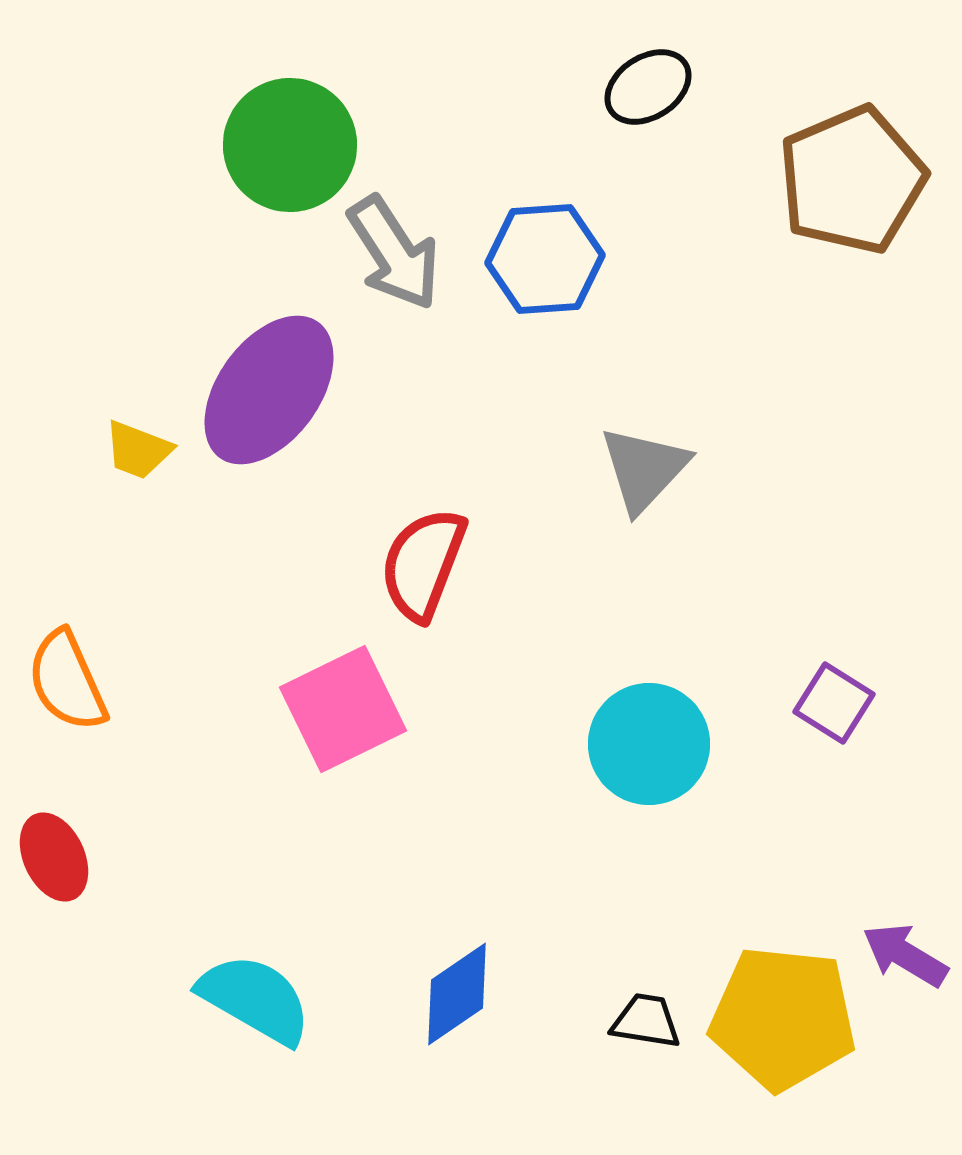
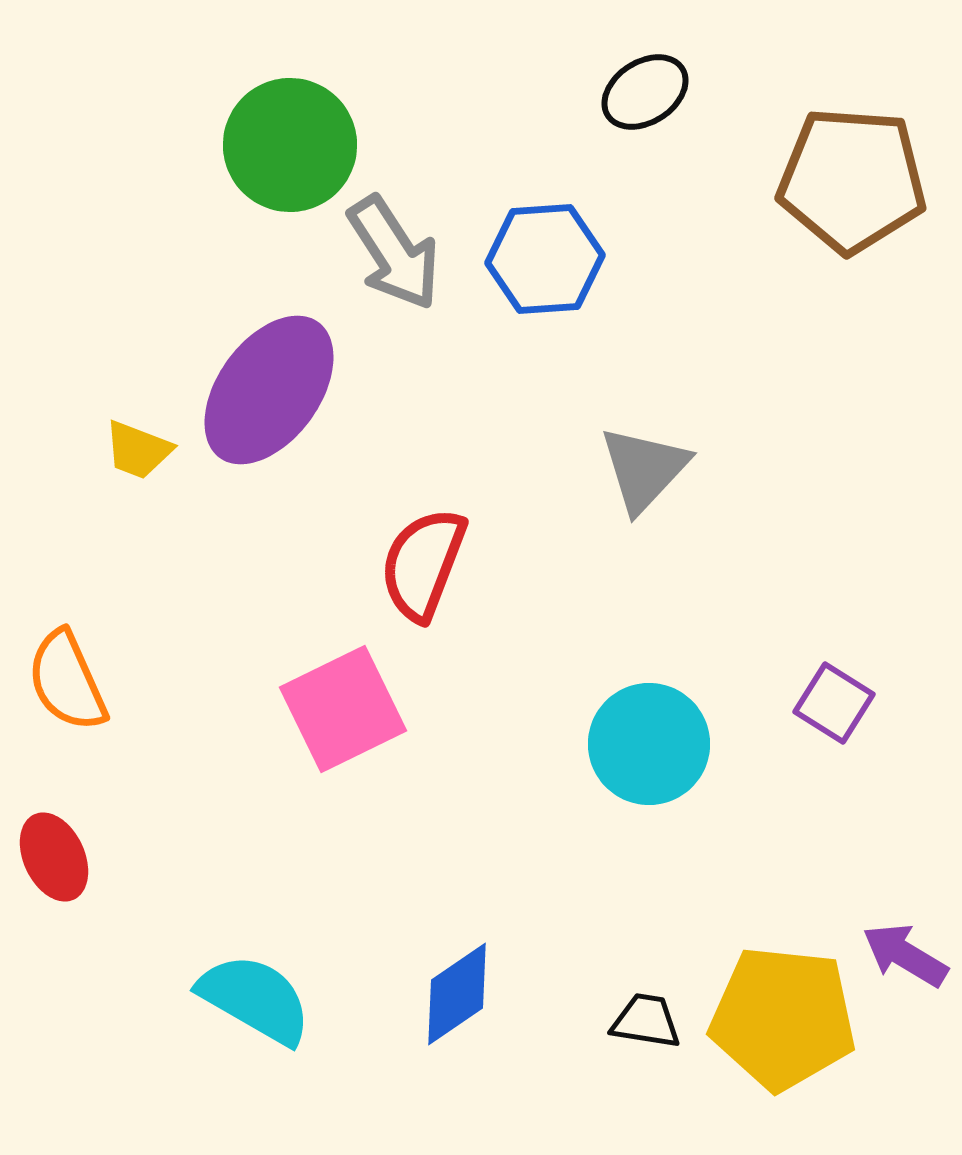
black ellipse: moved 3 px left, 5 px down
brown pentagon: rotated 27 degrees clockwise
